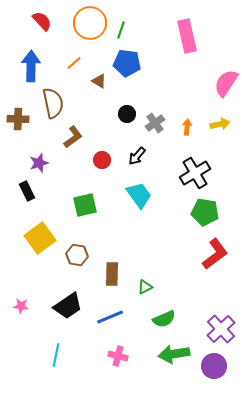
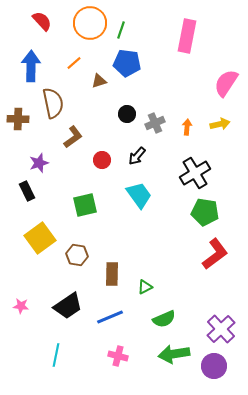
pink rectangle: rotated 24 degrees clockwise
brown triangle: rotated 49 degrees counterclockwise
gray cross: rotated 12 degrees clockwise
